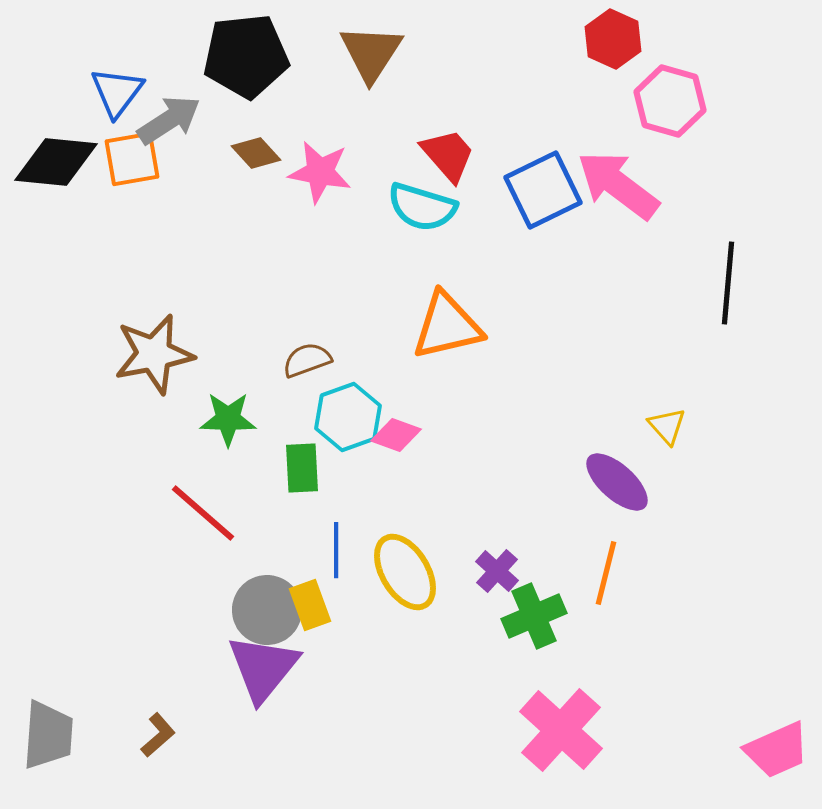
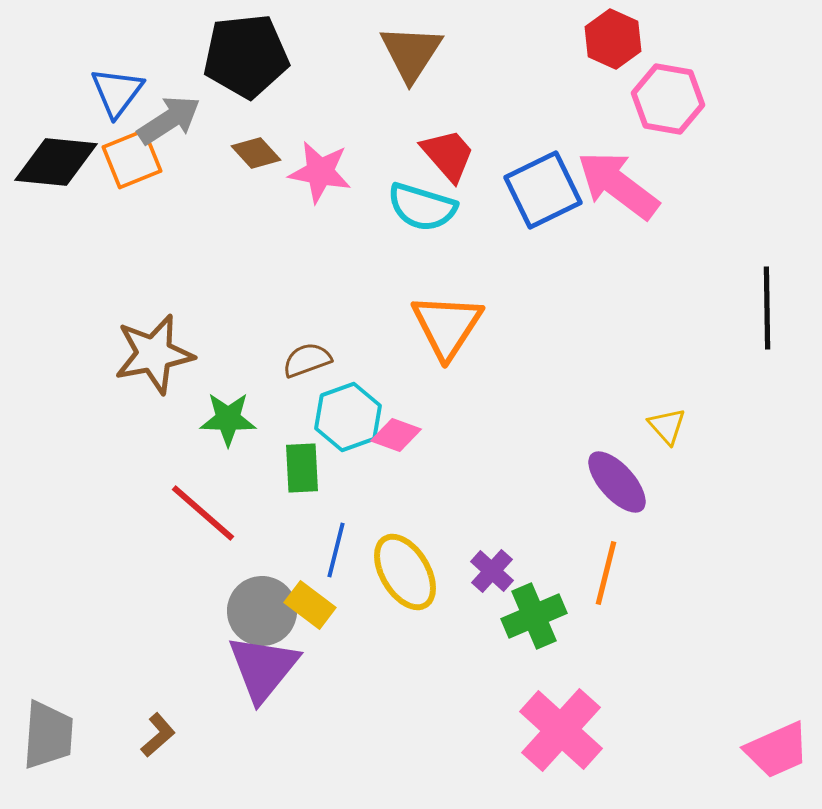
brown triangle: moved 40 px right
pink hexagon: moved 2 px left, 2 px up; rotated 6 degrees counterclockwise
orange square: rotated 12 degrees counterclockwise
black line: moved 39 px right, 25 px down; rotated 6 degrees counterclockwise
orange triangle: rotated 44 degrees counterclockwise
purple ellipse: rotated 6 degrees clockwise
blue line: rotated 14 degrees clockwise
purple cross: moved 5 px left
yellow rectangle: rotated 33 degrees counterclockwise
gray circle: moved 5 px left, 1 px down
